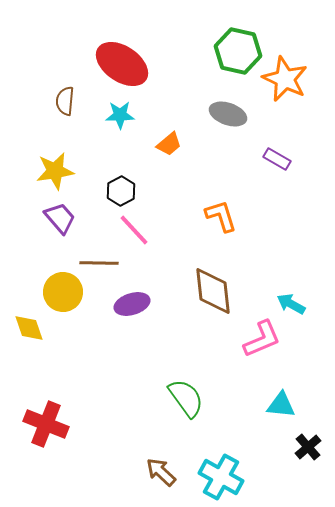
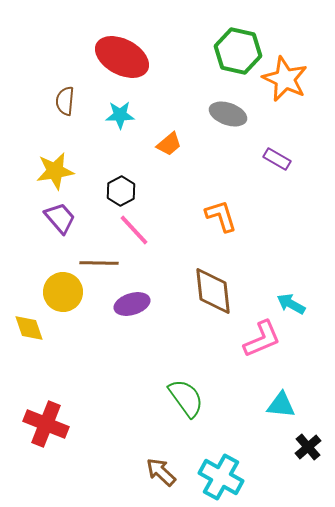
red ellipse: moved 7 px up; rotated 6 degrees counterclockwise
